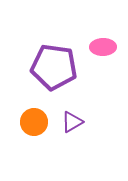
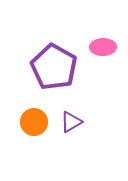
purple pentagon: rotated 21 degrees clockwise
purple triangle: moved 1 px left
